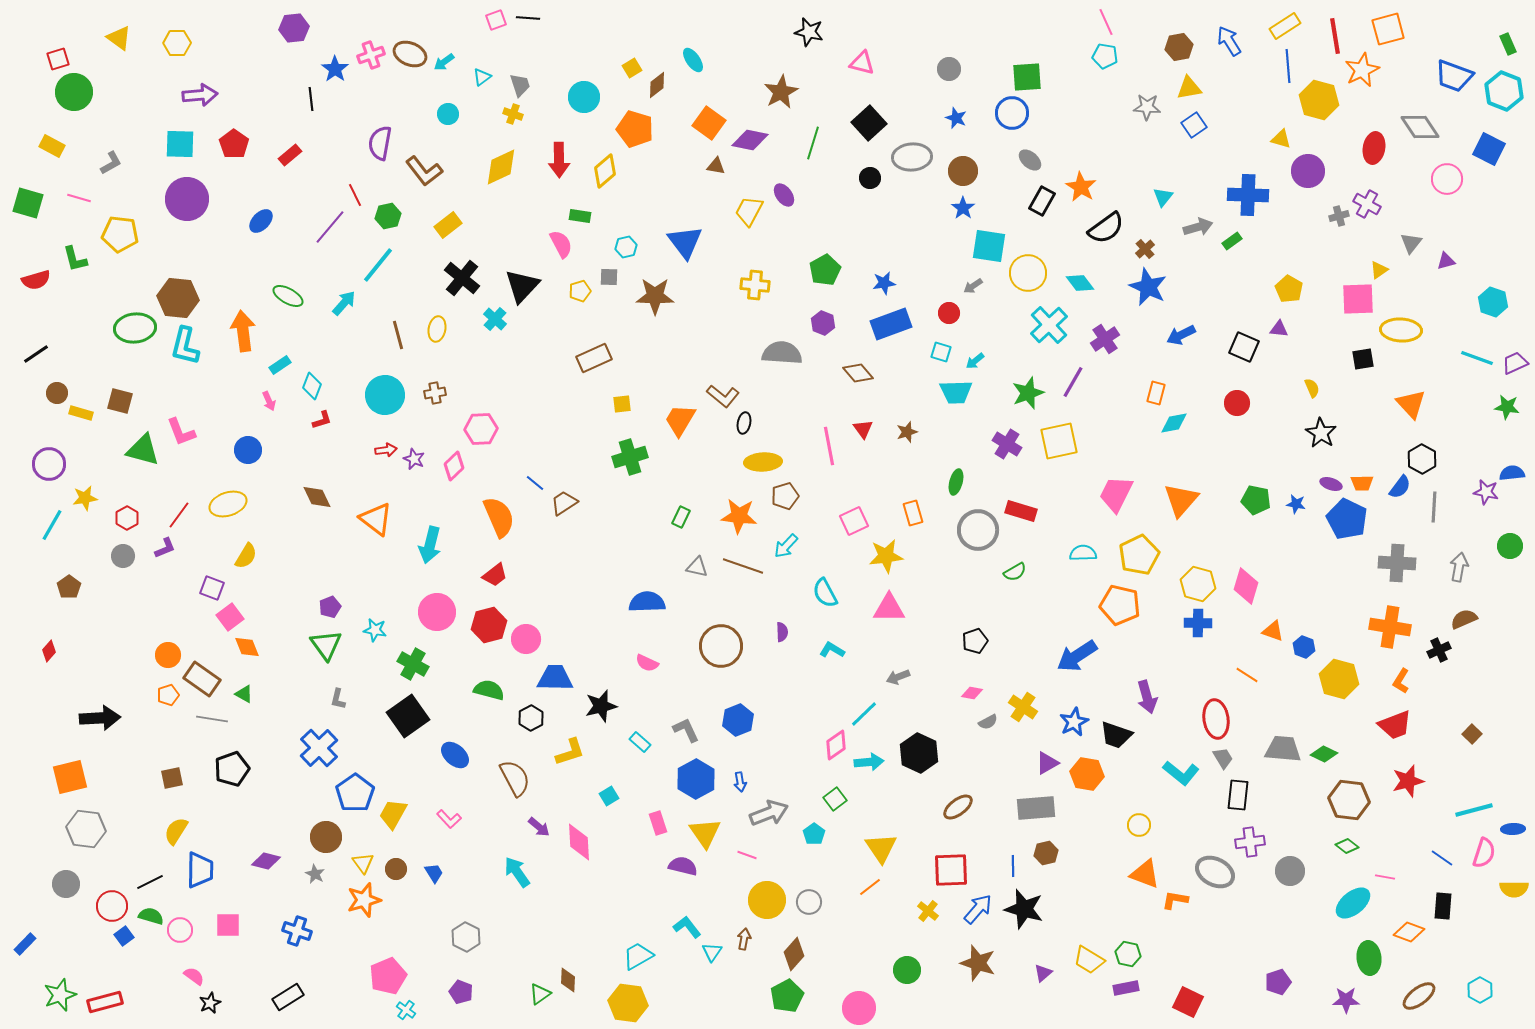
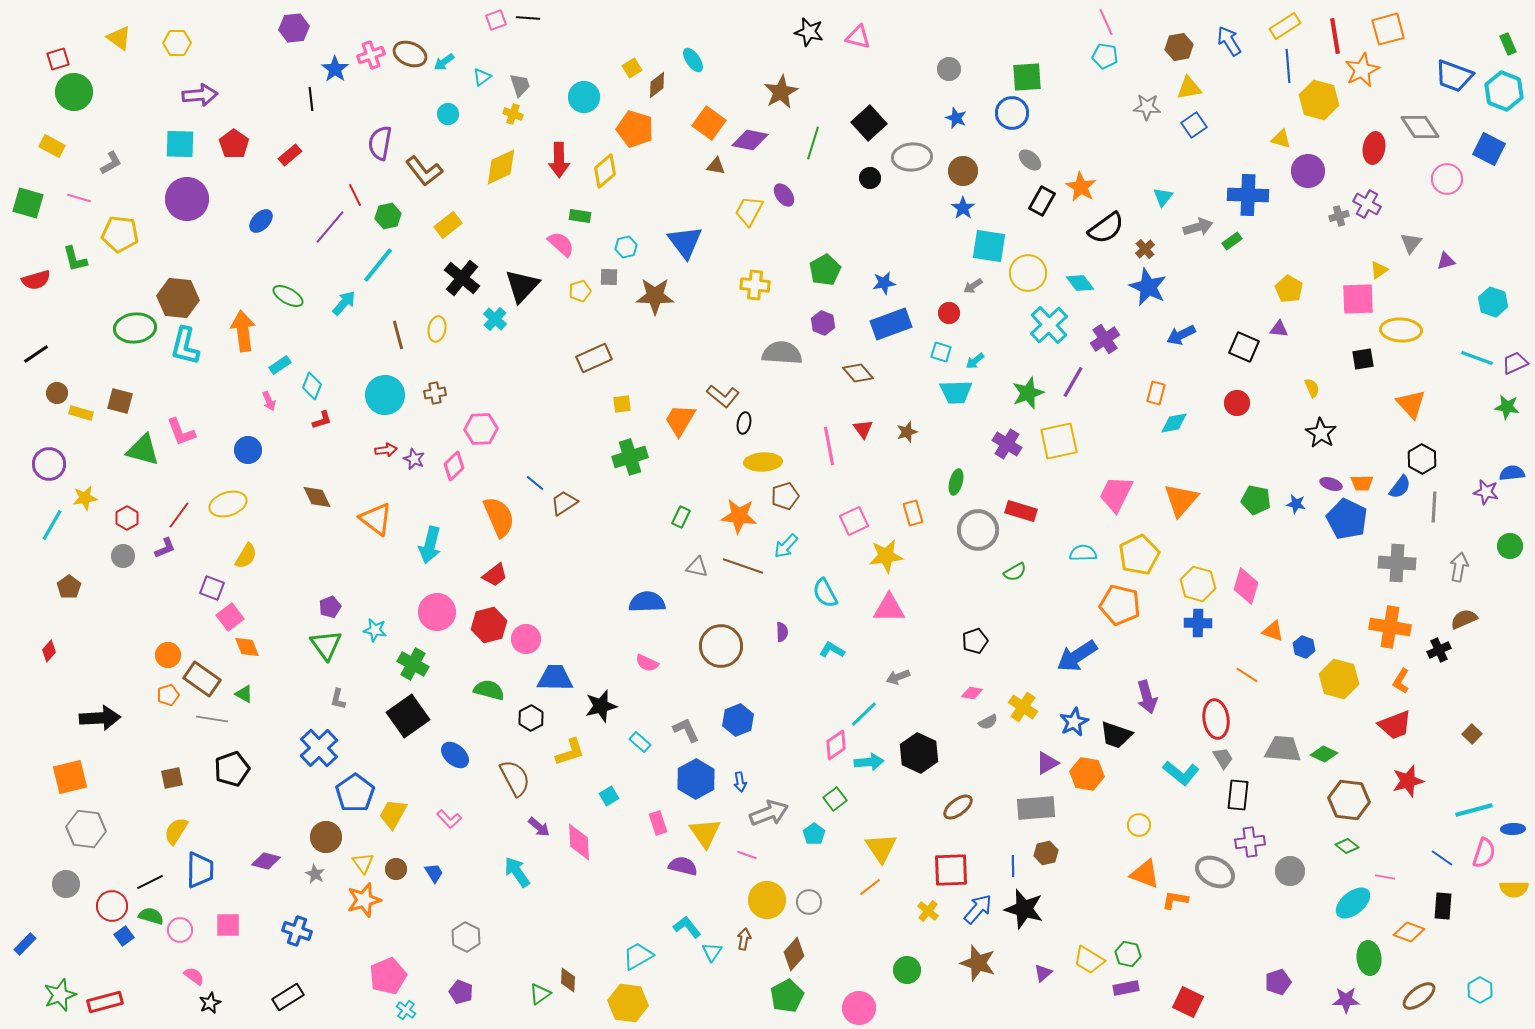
pink triangle at (862, 63): moved 4 px left, 26 px up
pink semicircle at (561, 244): rotated 20 degrees counterclockwise
